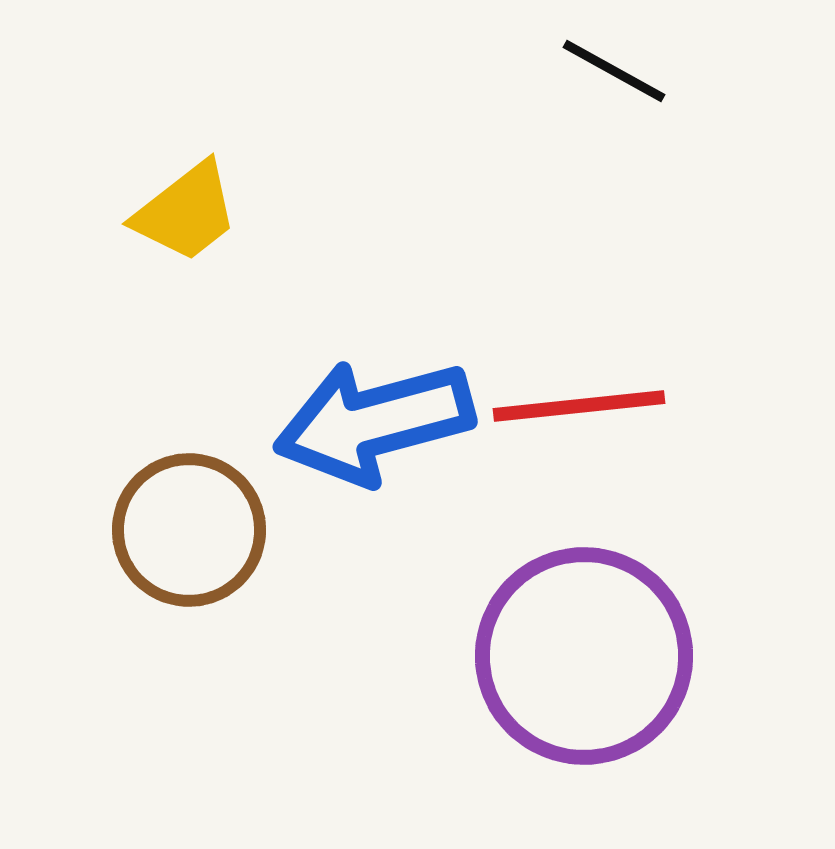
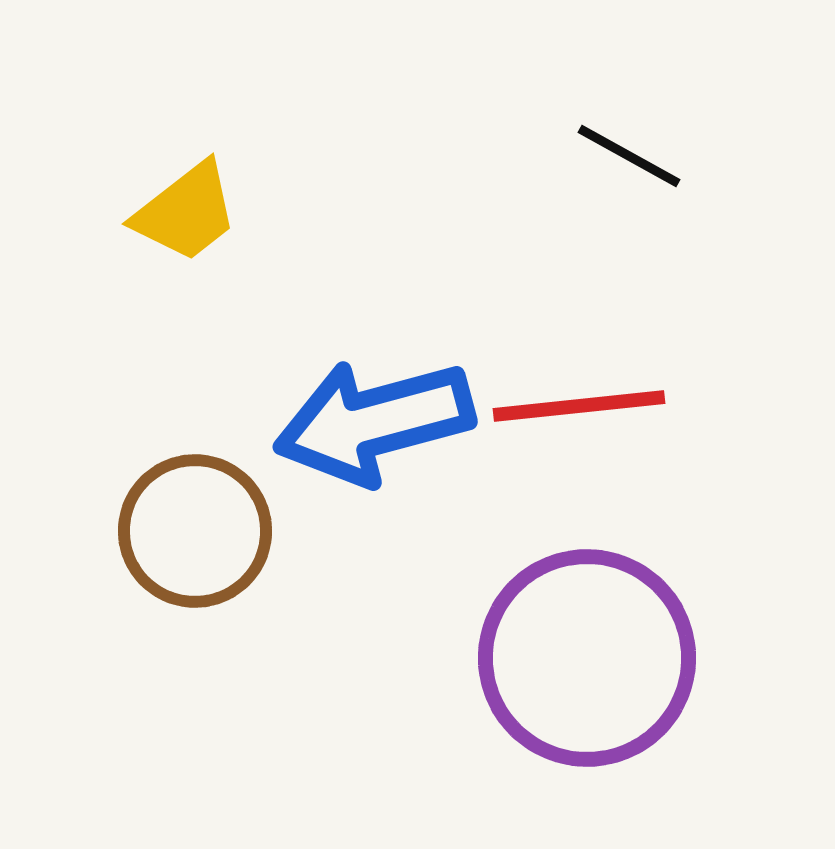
black line: moved 15 px right, 85 px down
brown circle: moved 6 px right, 1 px down
purple circle: moved 3 px right, 2 px down
